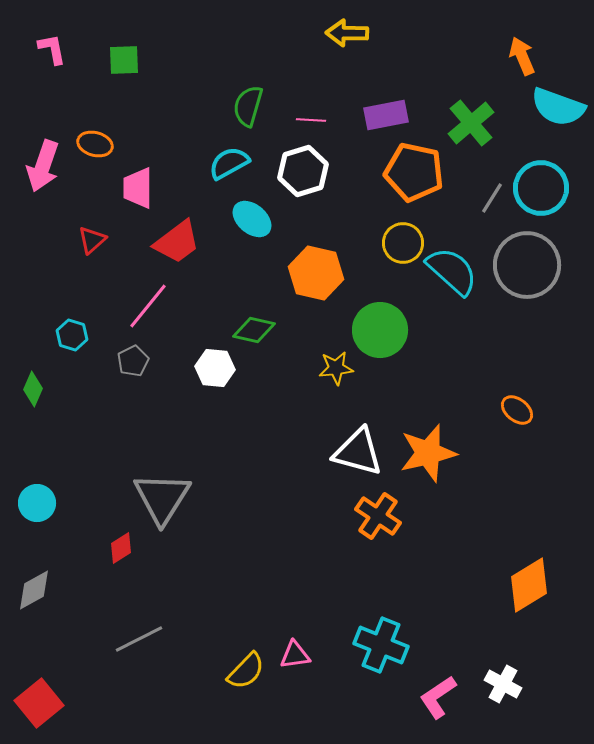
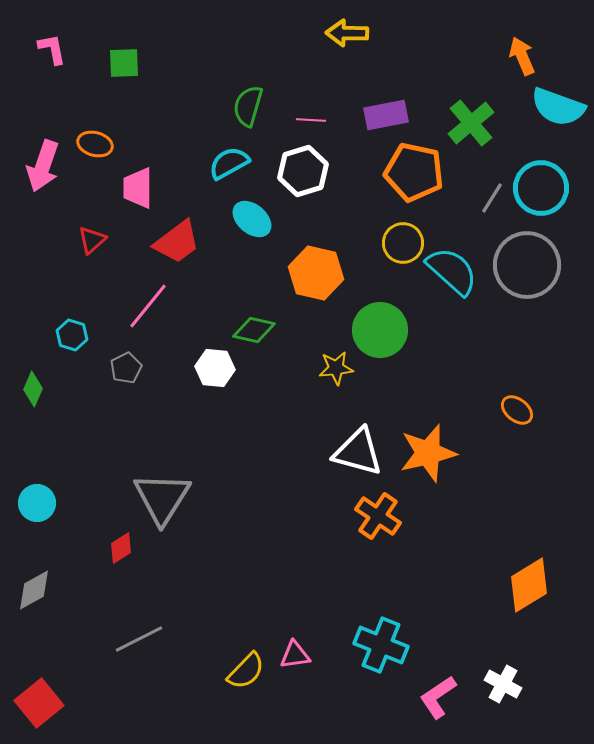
green square at (124, 60): moved 3 px down
gray pentagon at (133, 361): moved 7 px left, 7 px down
